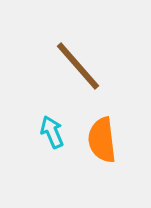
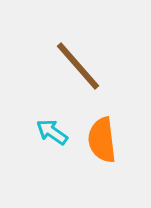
cyan arrow: rotated 32 degrees counterclockwise
